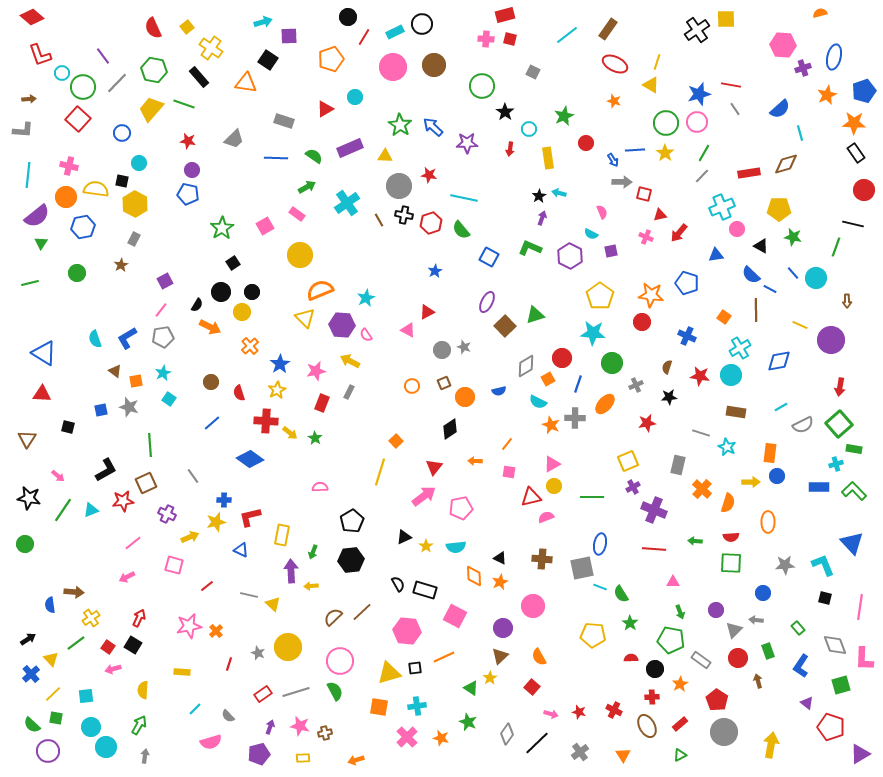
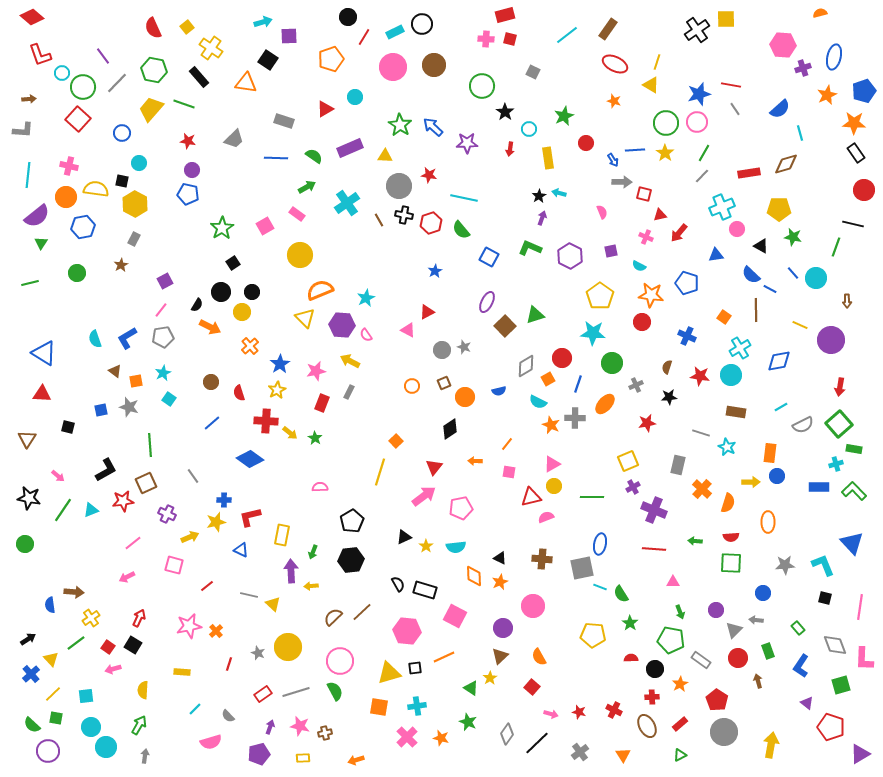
cyan semicircle at (591, 234): moved 48 px right, 32 px down
